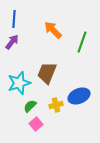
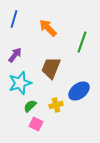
blue line: rotated 12 degrees clockwise
orange arrow: moved 5 px left, 2 px up
purple arrow: moved 3 px right, 13 px down
brown trapezoid: moved 4 px right, 5 px up
cyan star: moved 1 px right
blue ellipse: moved 5 px up; rotated 15 degrees counterclockwise
pink square: rotated 24 degrees counterclockwise
